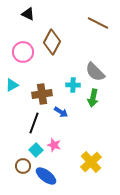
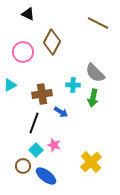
gray semicircle: moved 1 px down
cyan triangle: moved 2 px left
